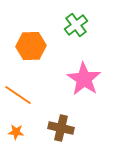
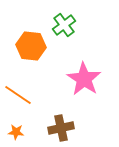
green cross: moved 12 px left
orange hexagon: rotated 8 degrees clockwise
brown cross: rotated 25 degrees counterclockwise
